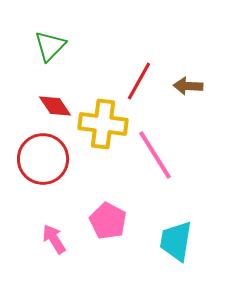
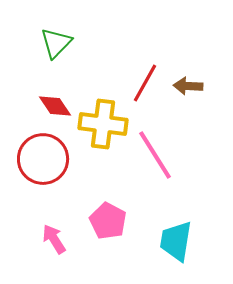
green triangle: moved 6 px right, 3 px up
red line: moved 6 px right, 2 px down
